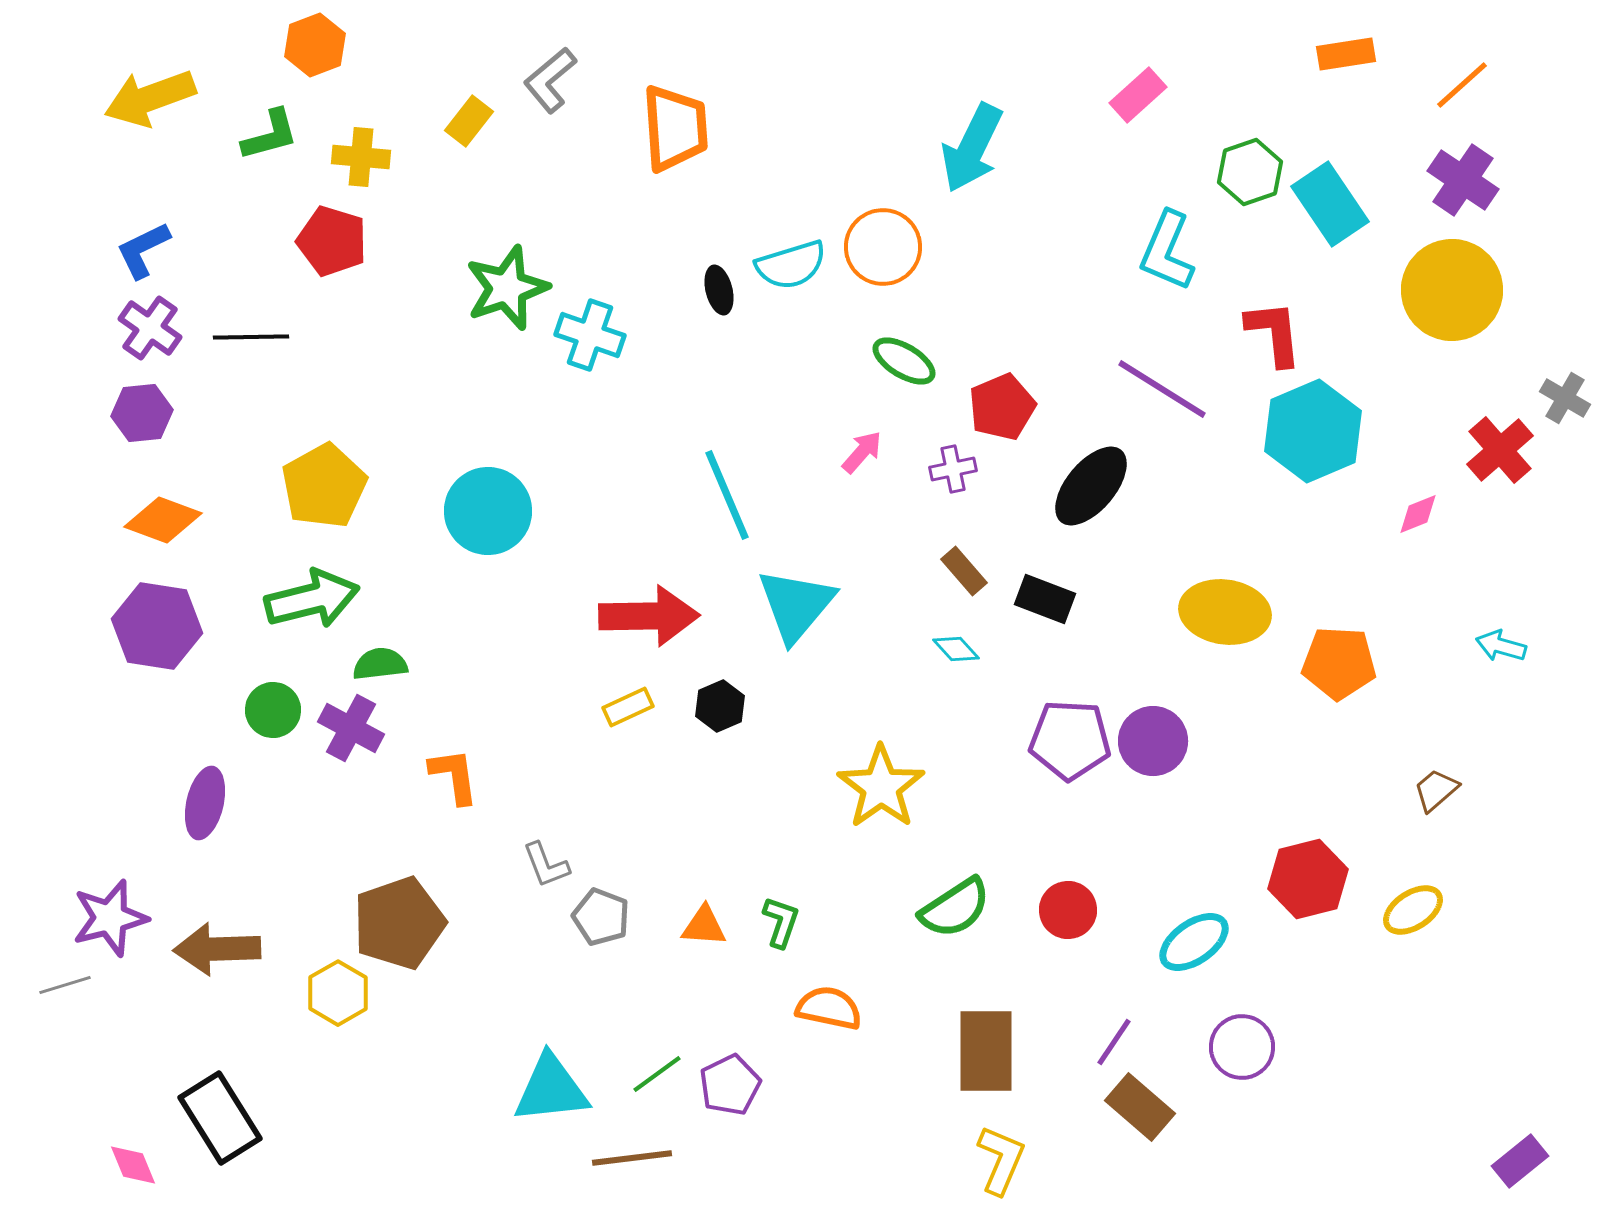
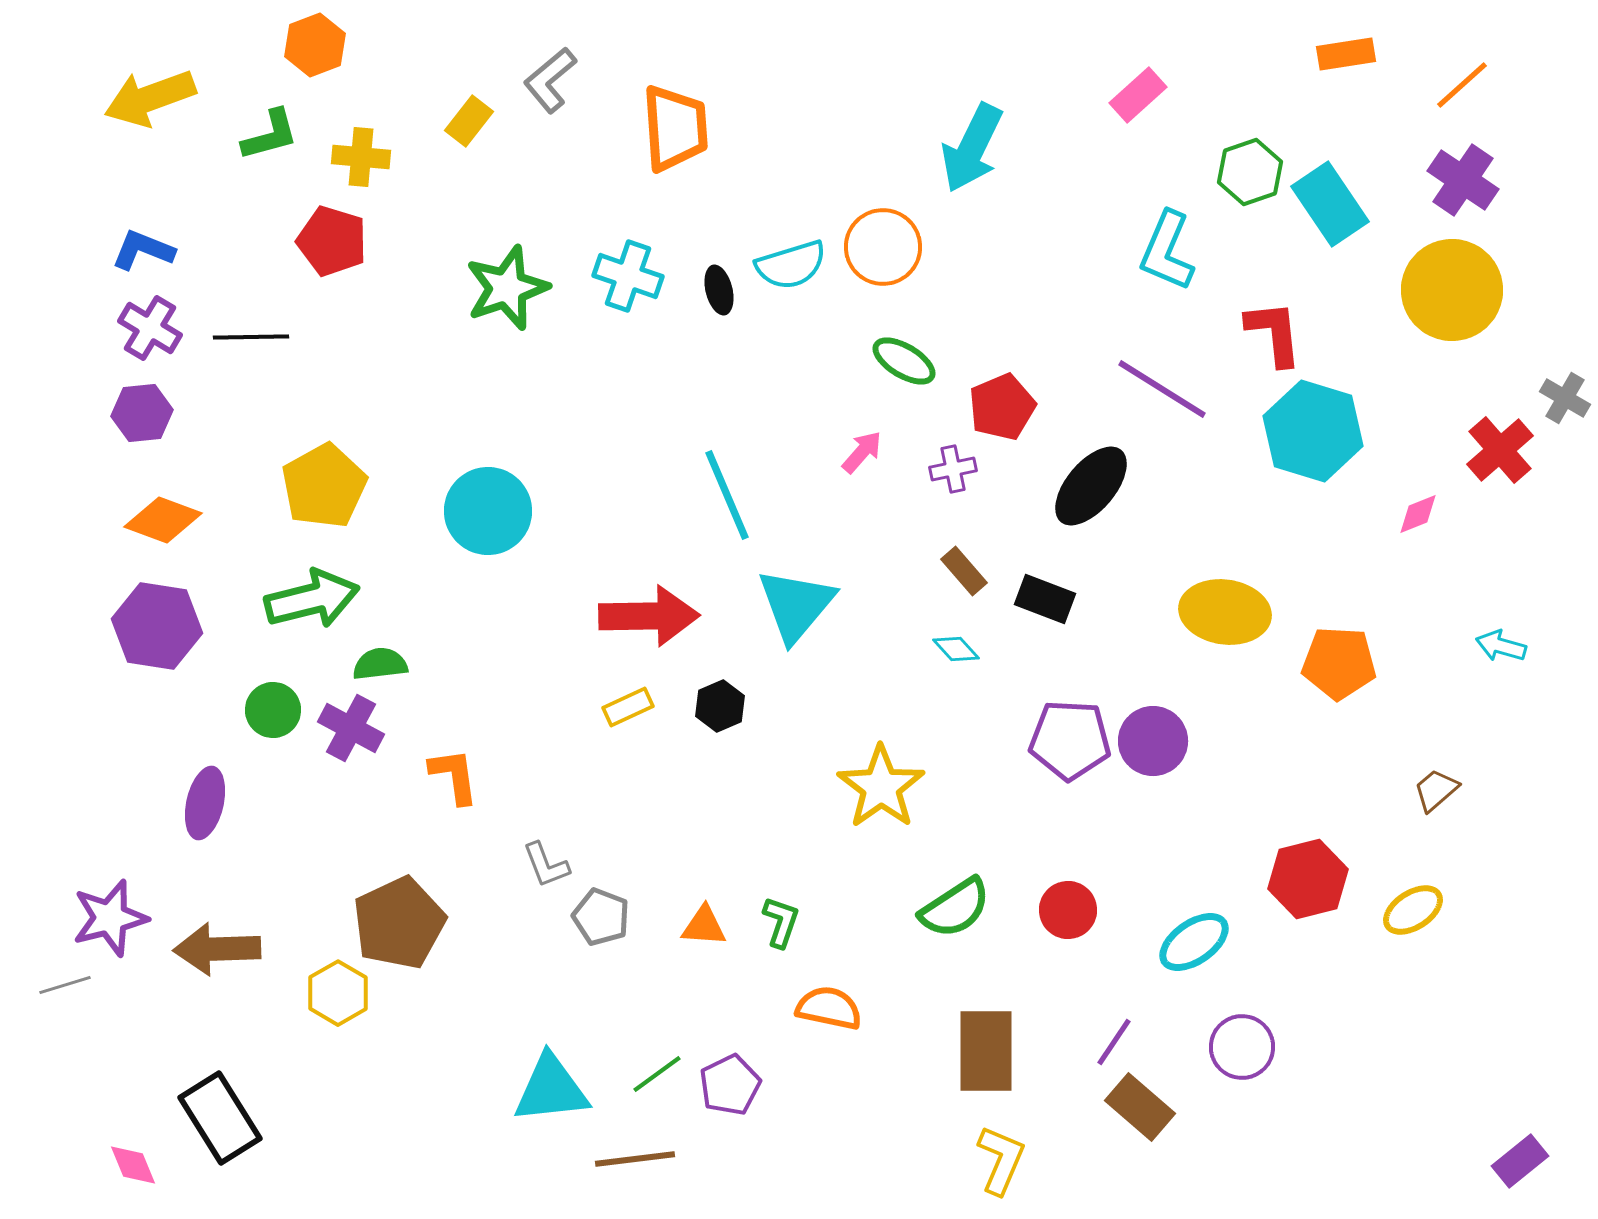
blue L-shape at (143, 250): rotated 48 degrees clockwise
purple cross at (150, 328): rotated 4 degrees counterclockwise
cyan cross at (590, 335): moved 38 px right, 59 px up
cyan hexagon at (1313, 431): rotated 20 degrees counterclockwise
brown pentagon at (399, 923): rotated 6 degrees counterclockwise
brown line at (632, 1158): moved 3 px right, 1 px down
